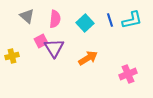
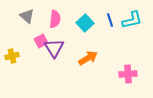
pink cross: rotated 18 degrees clockwise
